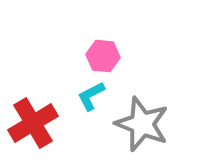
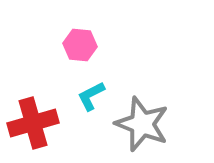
pink hexagon: moved 23 px left, 11 px up
red cross: rotated 15 degrees clockwise
